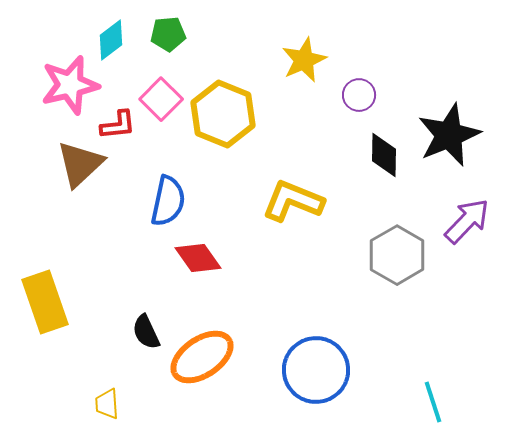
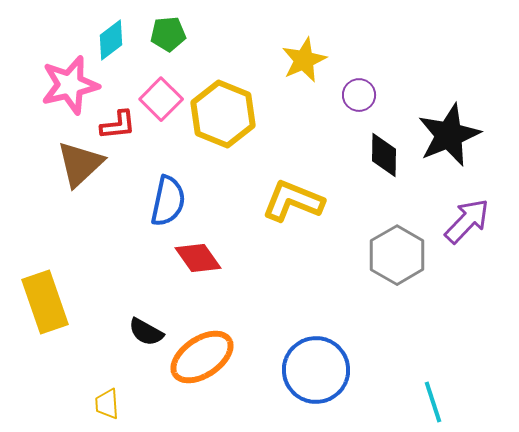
black semicircle: rotated 36 degrees counterclockwise
